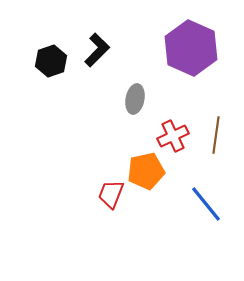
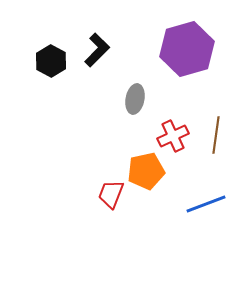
purple hexagon: moved 4 px left, 1 px down; rotated 20 degrees clockwise
black hexagon: rotated 12 degrees counterclockwise
blue line: rotated 72 degrees counterclockwise
